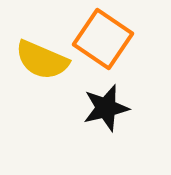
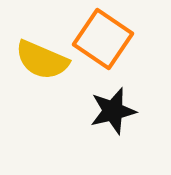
black star: moved 7 px right, 3 px down
